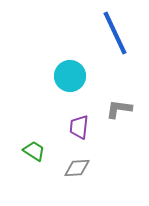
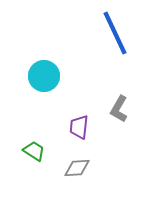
cyan circle: moved 26 px left
gray L-shape: rotated 68 degrees counterclockwise
